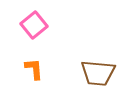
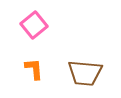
brown trapezoid: moved 13 px left
